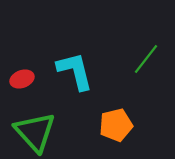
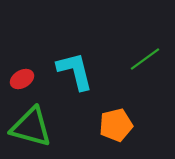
green line: moved 1 px left; rotated 16 degrees clockwise
red ellipse: rotated 10 degrees counterclockwise
green triangle: moved 4 px left, 5 px up; rotated 33 degrees counterclockwise
